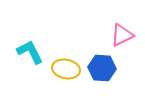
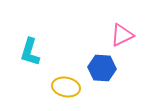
cyan L-shape: rotated 136 degrees counterclockwise
yellow ellipse: moved 18 px down
